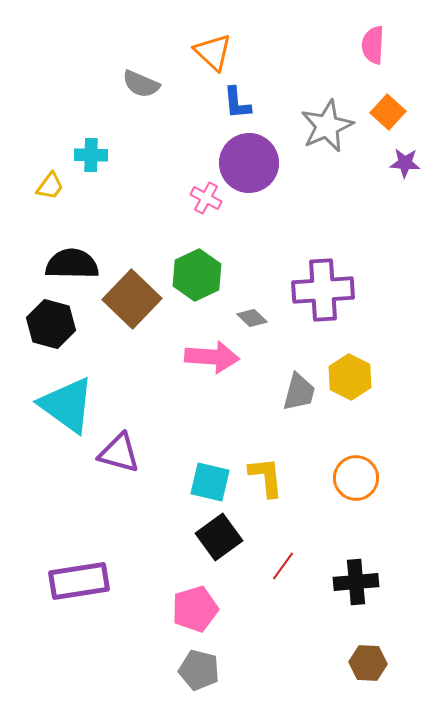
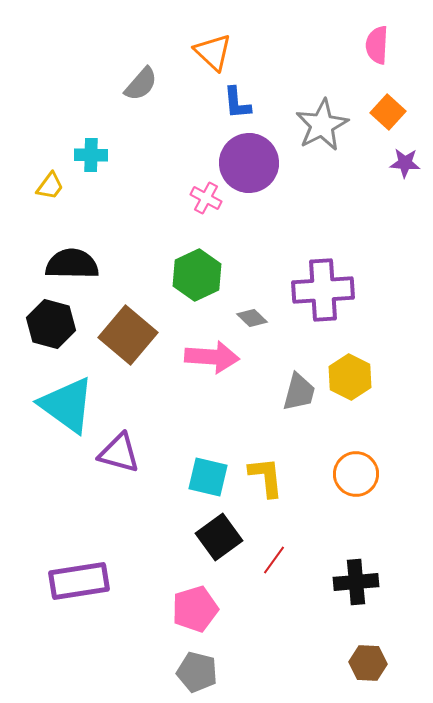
pink semicircle: moved 4 px right
gray semicircle: rotated 72 degrees counterclockwise
gray star: moved 5 px left, 1 px up; rotated 4 degrees counterclockwise
brown square: moved 4 px left, 36 px down; rotated 4 degrees counterclockwise
orange circle: moved 4 px up
cyan square: moved 2 px left, 5 px up
red line: moved 9 px left, 6 px up
gray pentagon: moved 2 px left, 2 px down
